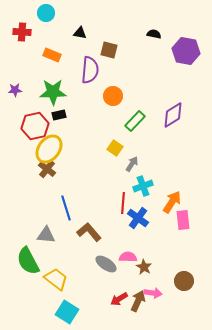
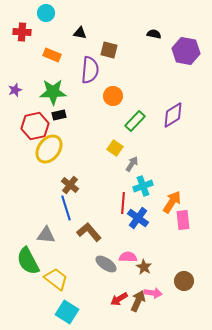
purple star: rotated 16 degrees counterclockwise
brown cross: moved 23 px right, 16 px down
